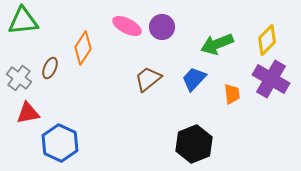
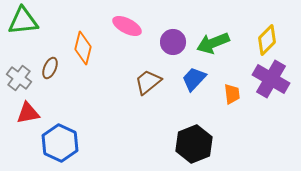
purple circle: moved 11 px right, 15 px down
green arrow: moved 4 px left, 1 px up
orange diamond: rotated 20 degrees counterclockwise
brown trapezoid: moved 3 px down
